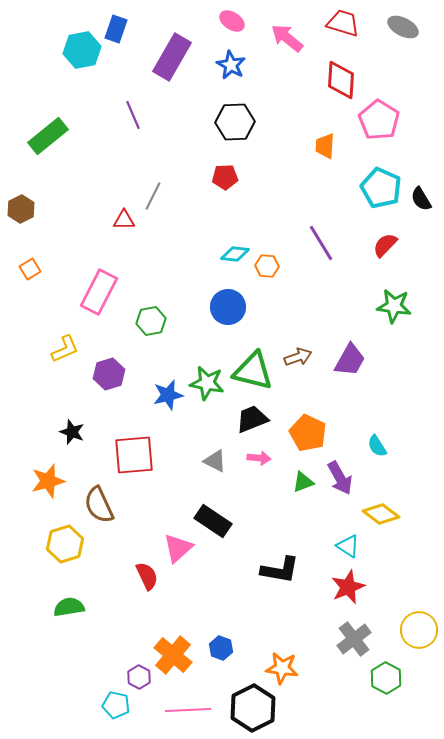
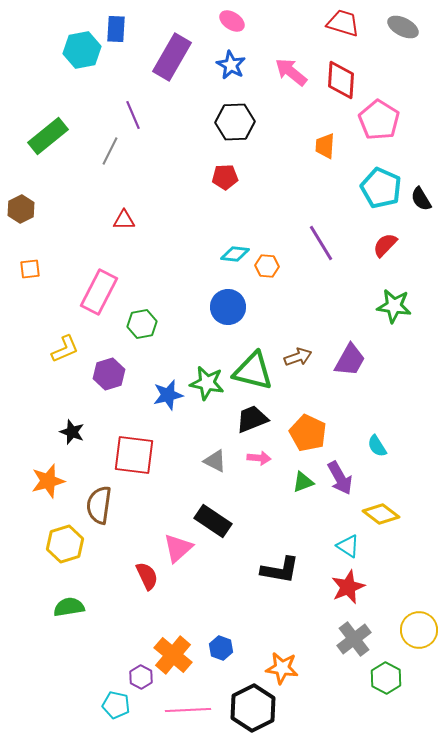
blue rectangle at (116, 29): rotated 16 degrees counterclockwise
pink arrow at (287, 38): moved 4 px right, 34 px down
gray line at (153, 196): moved 43 px left, 45 px up
orange square at (30, 269): rotated 25 degrees clockwise
green hexagon at (151, 321): moved 9 px left, 3 px down
red square at (134, 455): rotated 12 degrees clockwise
brown semicircle at (99, 505): rotated 33 degrees clockwise
purple hexagon at (139, 677): moved 2 px right
